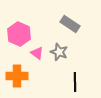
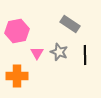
pink hexagon: moved 2 px left, 3 px up; rotated 25 degrees clockwise
pink triangle: rotated 24 degrees clockwise
black line: moved 10 px right, 27 px up
